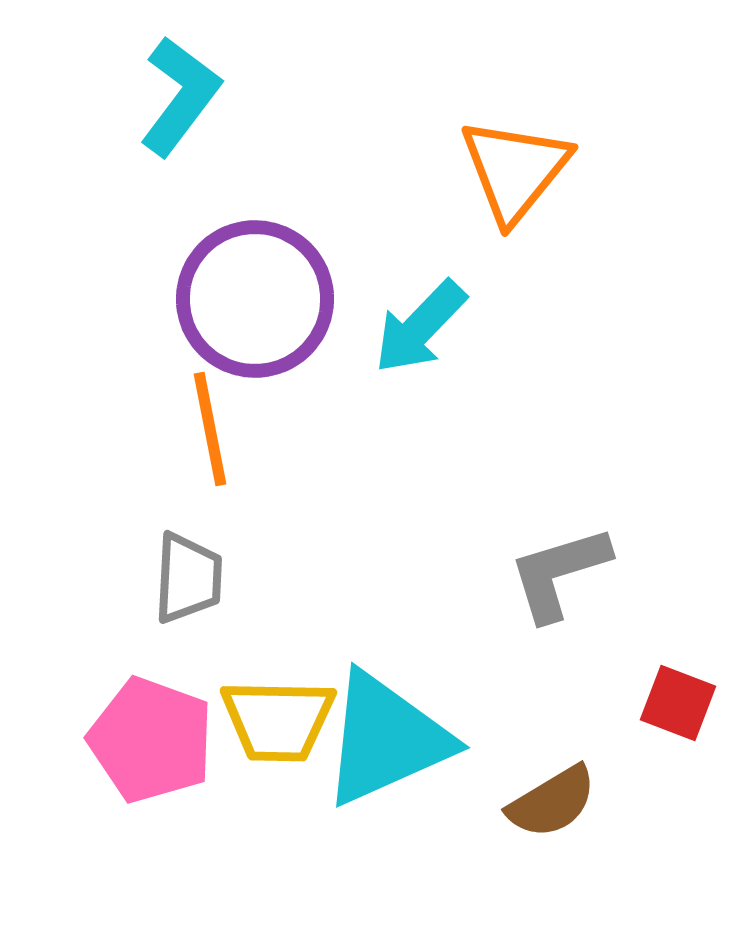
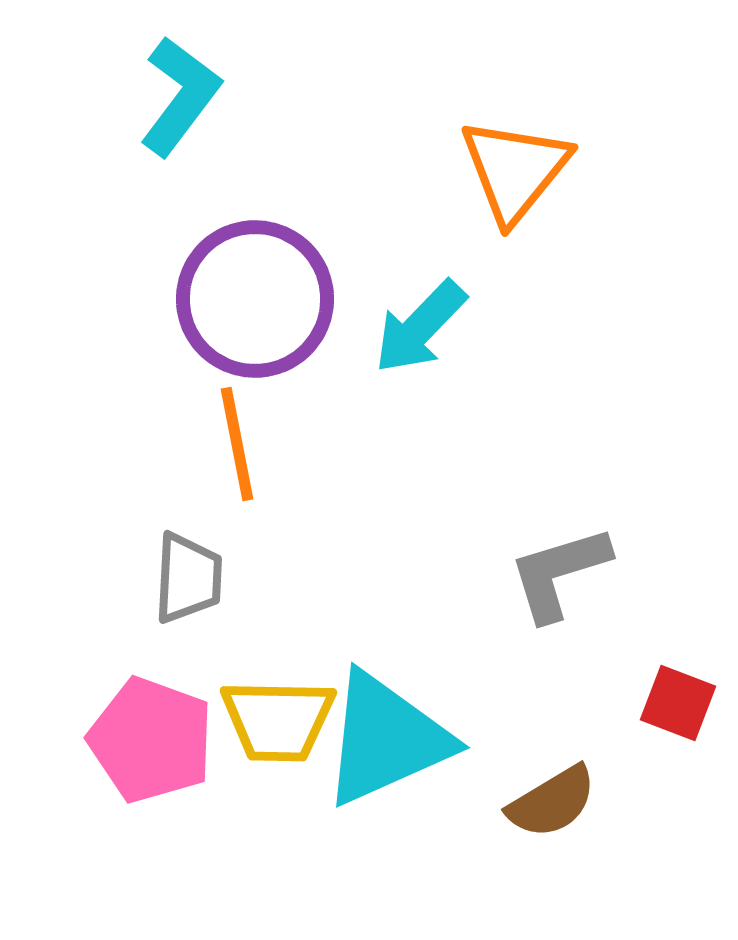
orange line: moved 27 px right, 15 px down
